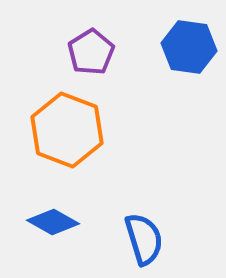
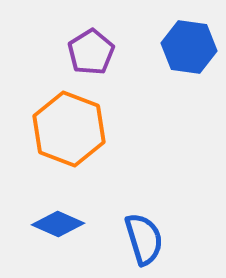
orange hexagon: moved 2 px right, 1 px up
blue diamond: moved 5 px right, 2 px down; rotated 6 degrees counterclockwise
